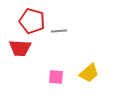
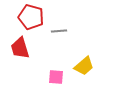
red pentagon: moved 1 px left, 4 px up
red trapezoid: rotated 70 degrees clockwise
yellow trapezoid: moved 5 px left, 7 px up
